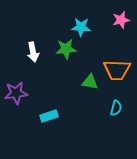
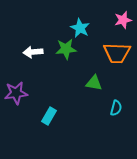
pink star: moved 2 px right
cyan star: moved 1 px left, 1 px down; rotated 24 degrees clockwise
white arrow: rotated 96 degrees clockwise
orange trapezoid: moved 17 px up
green triangle: moved 4 px right, 1 px down
cyan rectangle: rotated 42 degrees counterclockwise
